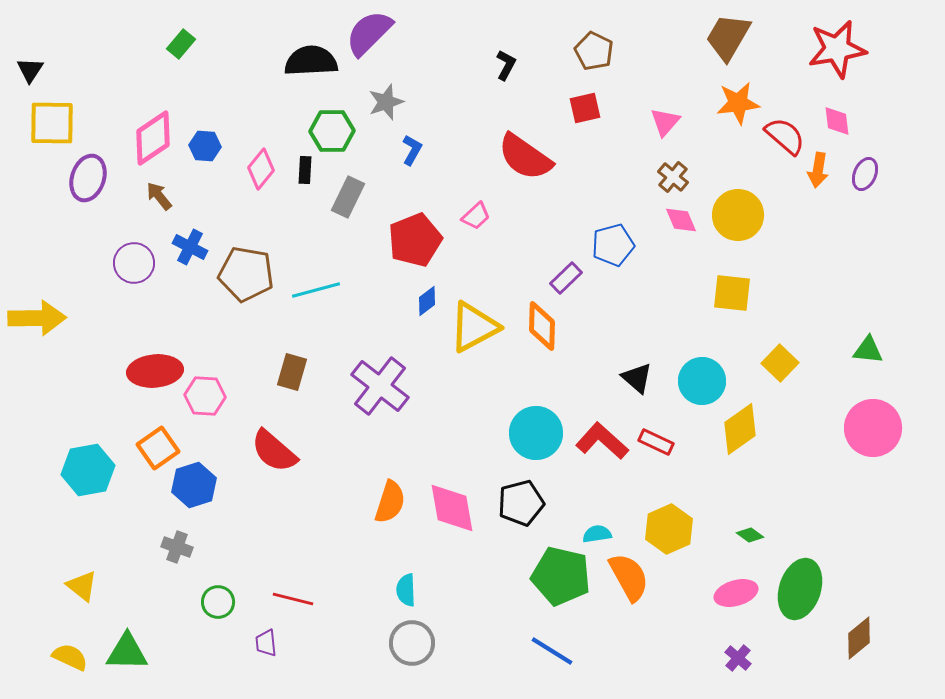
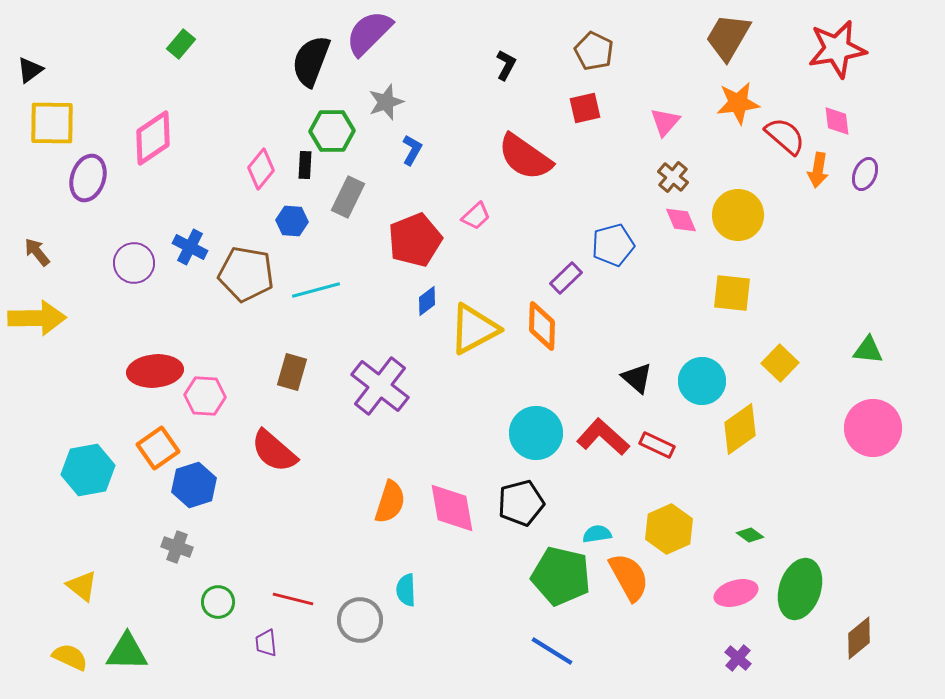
black semicircle at (311, 61): rotated 66 degrees counterclockwise
black triangle at (30, 70): rotated 20 degrees clockwise
blue hexagon at (205, 146): moved 87 px right, 75 px down
black rectangle at (305, 170): moved 5 px up
brown arrow at (159, 196): moved 122 px left, 56 px down
yellow triangle at (474, 327): moved 2 px down
red L-shape at (602, 441): moved 1 px right, 4 px up
red rectangle at (656, 442): moved 1 px right, 3 px down
gray circle at (412, 643): moved 52 px left, 23 px up
